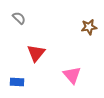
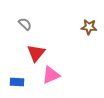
gray semicircle: moved 6 px right, 6 px down
brown star: rotated 14 degrees clockwise
pink triangle: moved 21 px left; rotated 48 degrees clockwise
